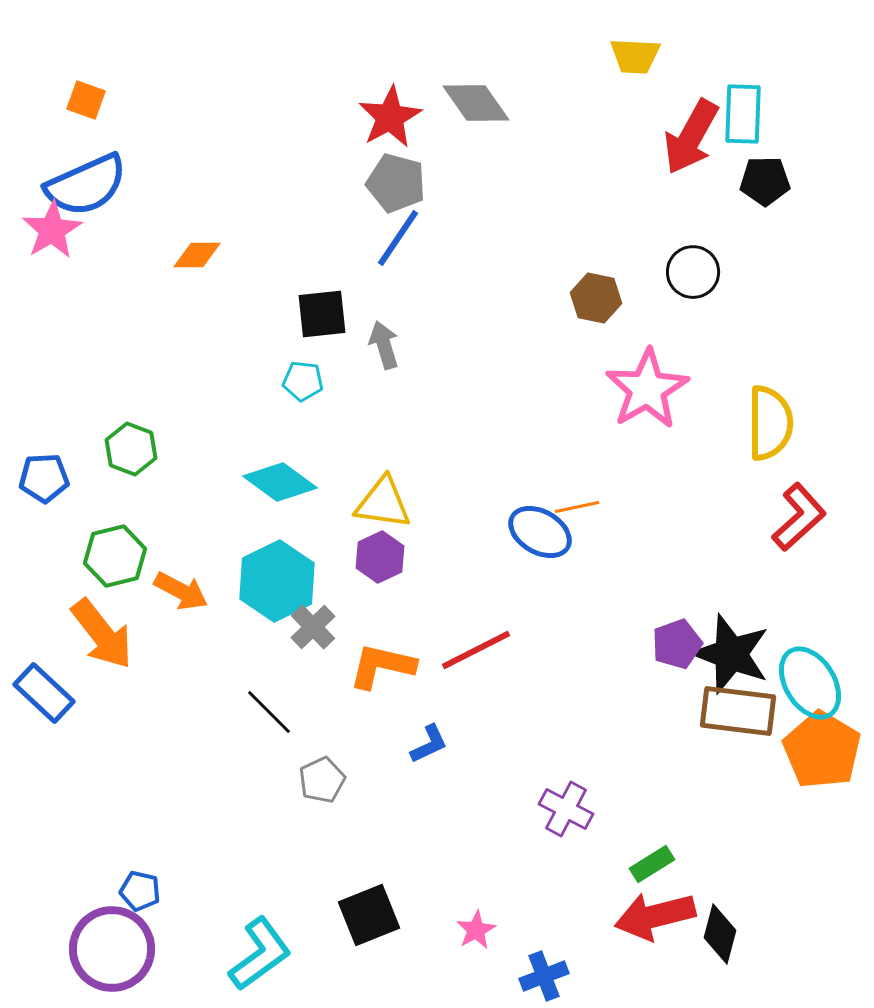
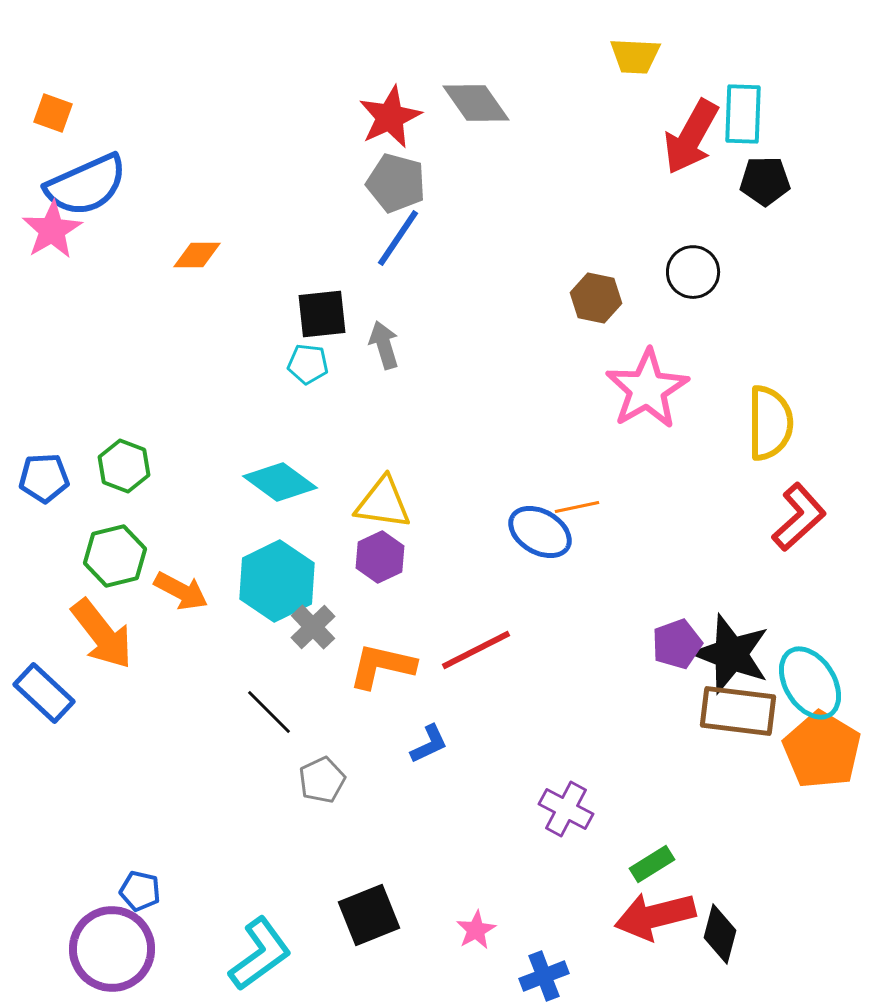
orange square at (86, 100): moved 33 px left, 13 px down
red star at (390, 117): rotated 4 degrees clockwise
cyan pentagon at (303, 381): moved 5 px right, 17 px up
green hexagon at (131, 449): moved 7 px left, 17 px down
